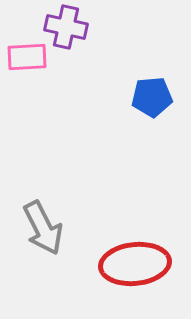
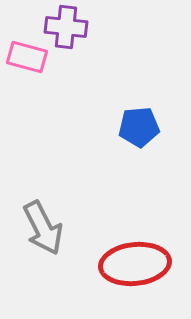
purple cross: rotated 6 degrees counterclockwise
pink rectangle: rotated 18 degrees clockwise
blue pentagon: moved 13 px left, 30 px down
